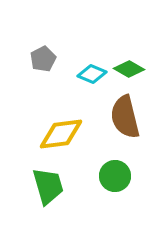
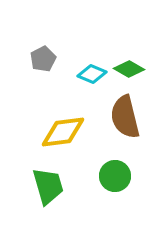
yellow diamond: moved 2 px right, 2 px up
